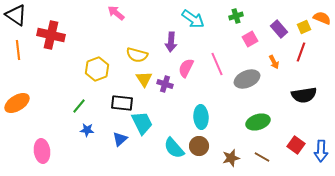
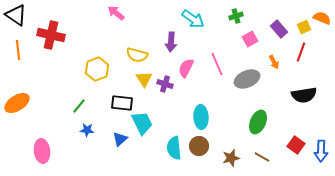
green ellipse: rotated 50 degrees counterclockwise
cyan semicircle: rotated 35 degrees clockwise
